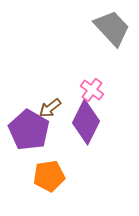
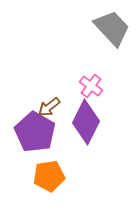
pink cross: moved 1 px left, 4 px up
brown arrow: moved 1 px left, 1 px up
purple pentagon: moved 6 px right, 2 px down
